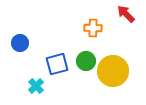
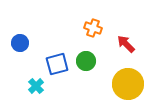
red arrow: moved 30 px down
orange cross: rotated 18 degrees clockwise
yellow circle: moved 15 px right, 13 px down
